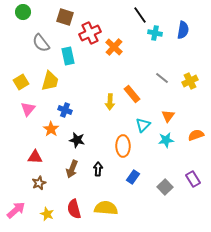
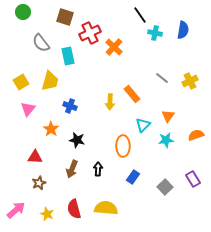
blue cross: moved 5 px right, 4 px up
